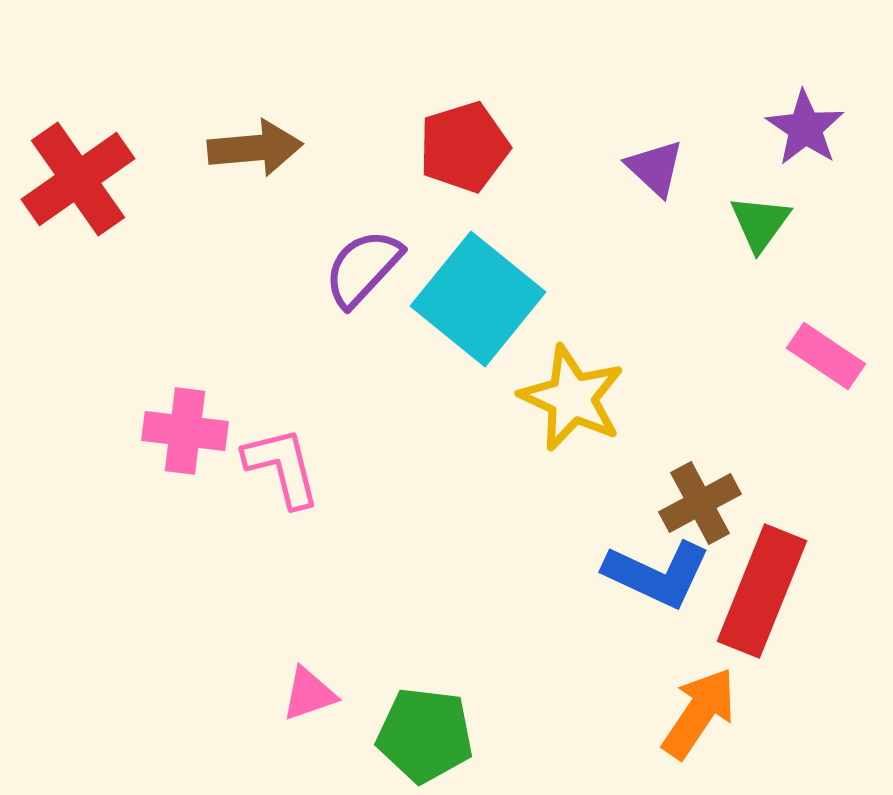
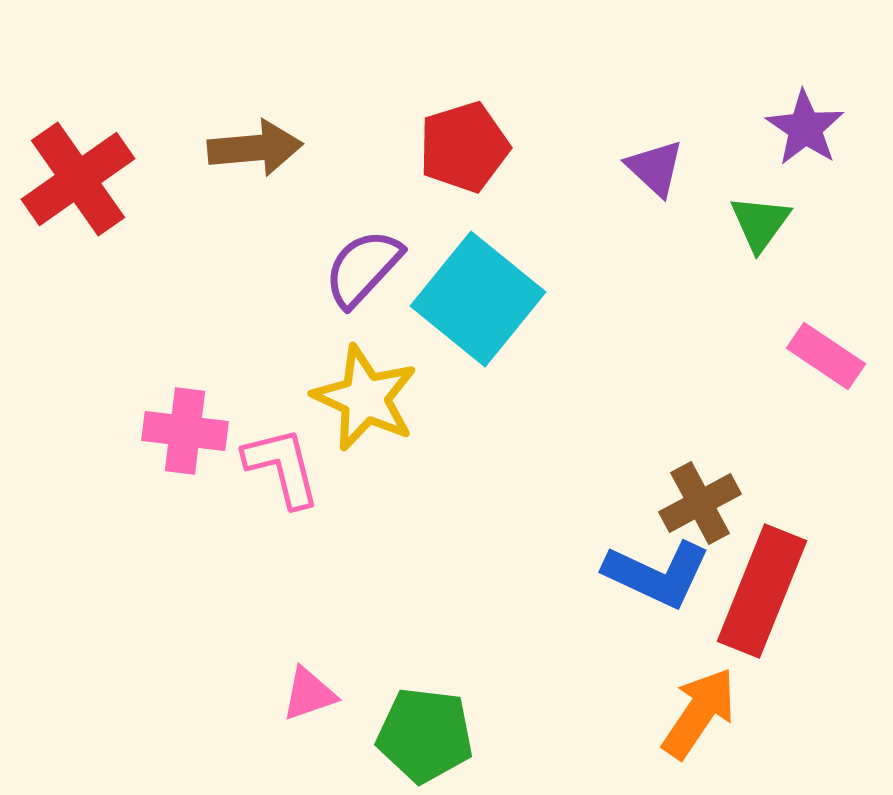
yellow star: moved 207 px left
